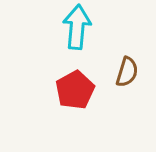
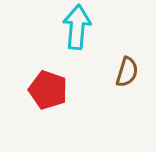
red pentagon: moved 27 px left; rotated 24 degrees counterclockwise
